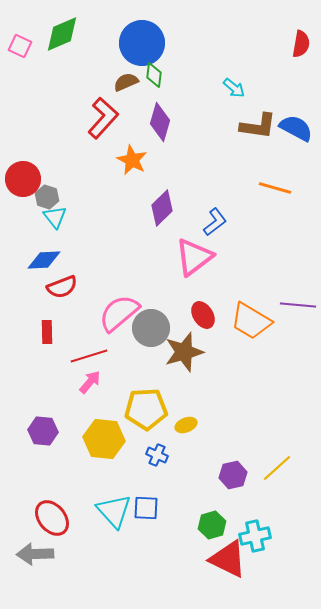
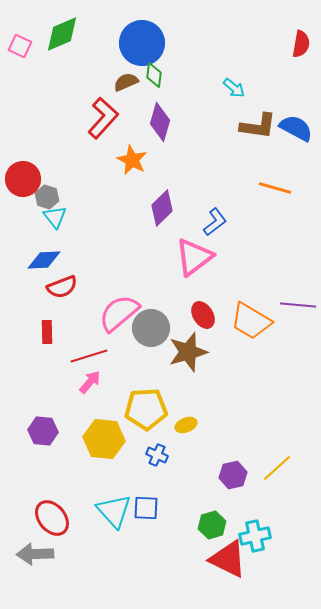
brown star at (184, 352): moved 4 px right
